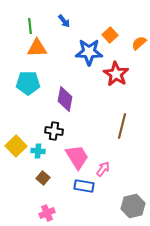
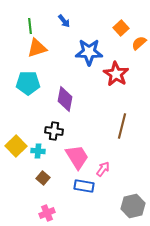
orange square: moved 11 px right, 7 px up
orange triangle: rotated 15 degrees counterclockwise
